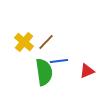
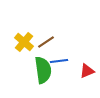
brown line: rotated 12 degrees clockwise
green semicircle: moved 1 px left, 2 px up
